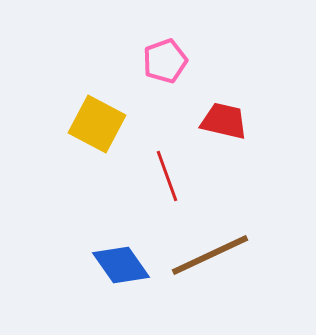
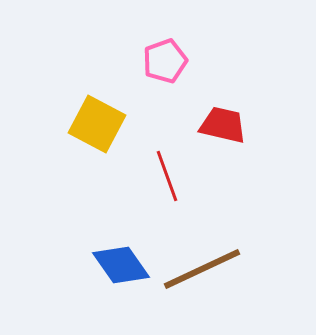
red trapezoid: moved 1 px left, 4 px down
brown line: moved 8 px left, 14 px down
